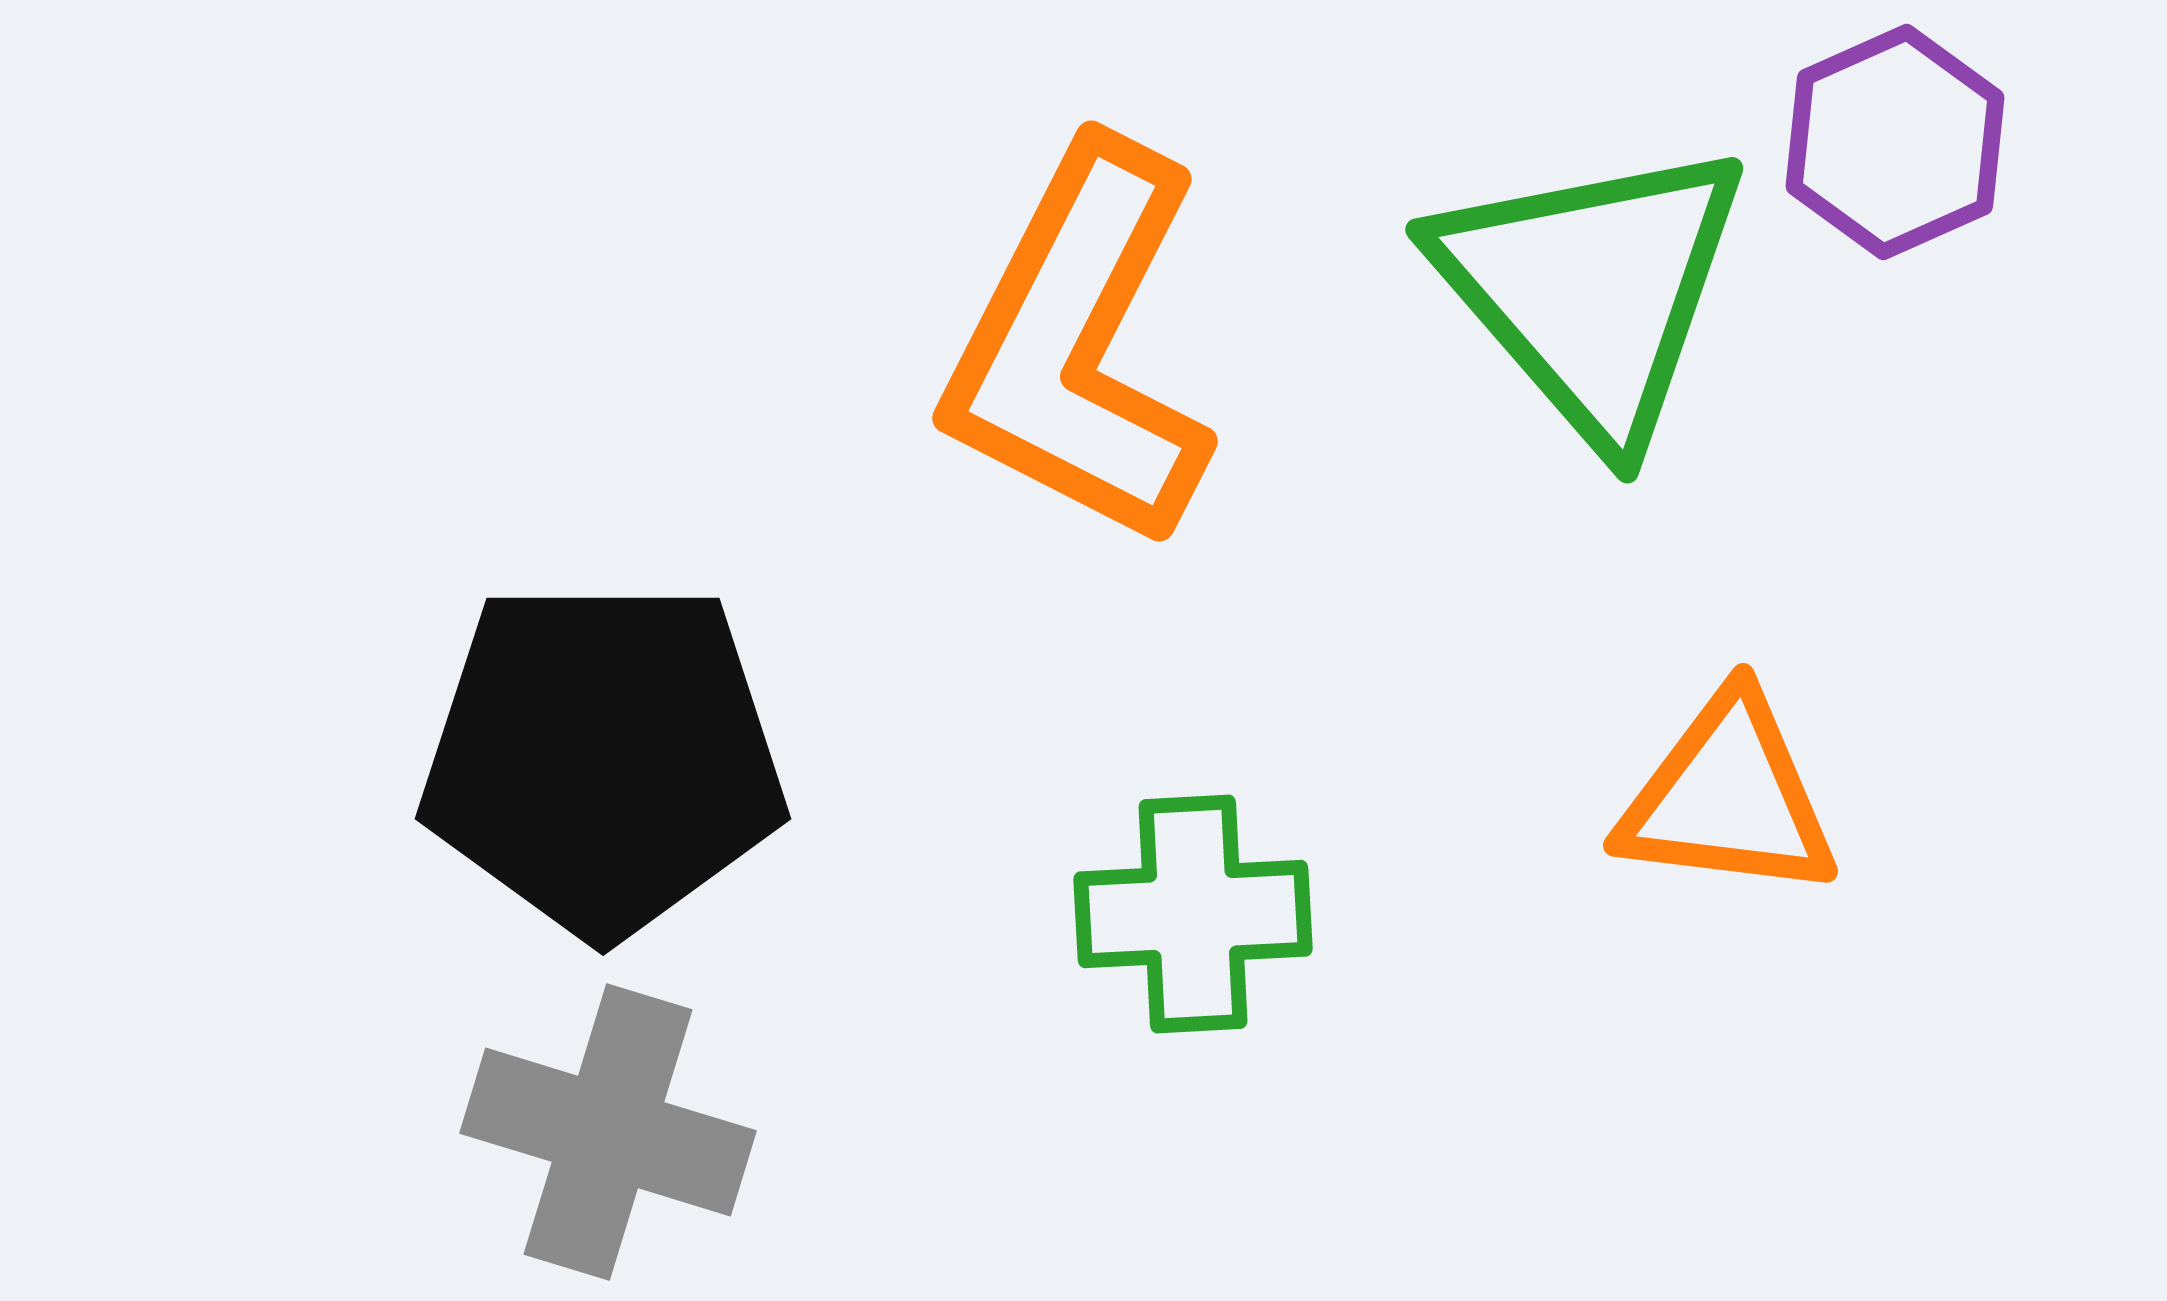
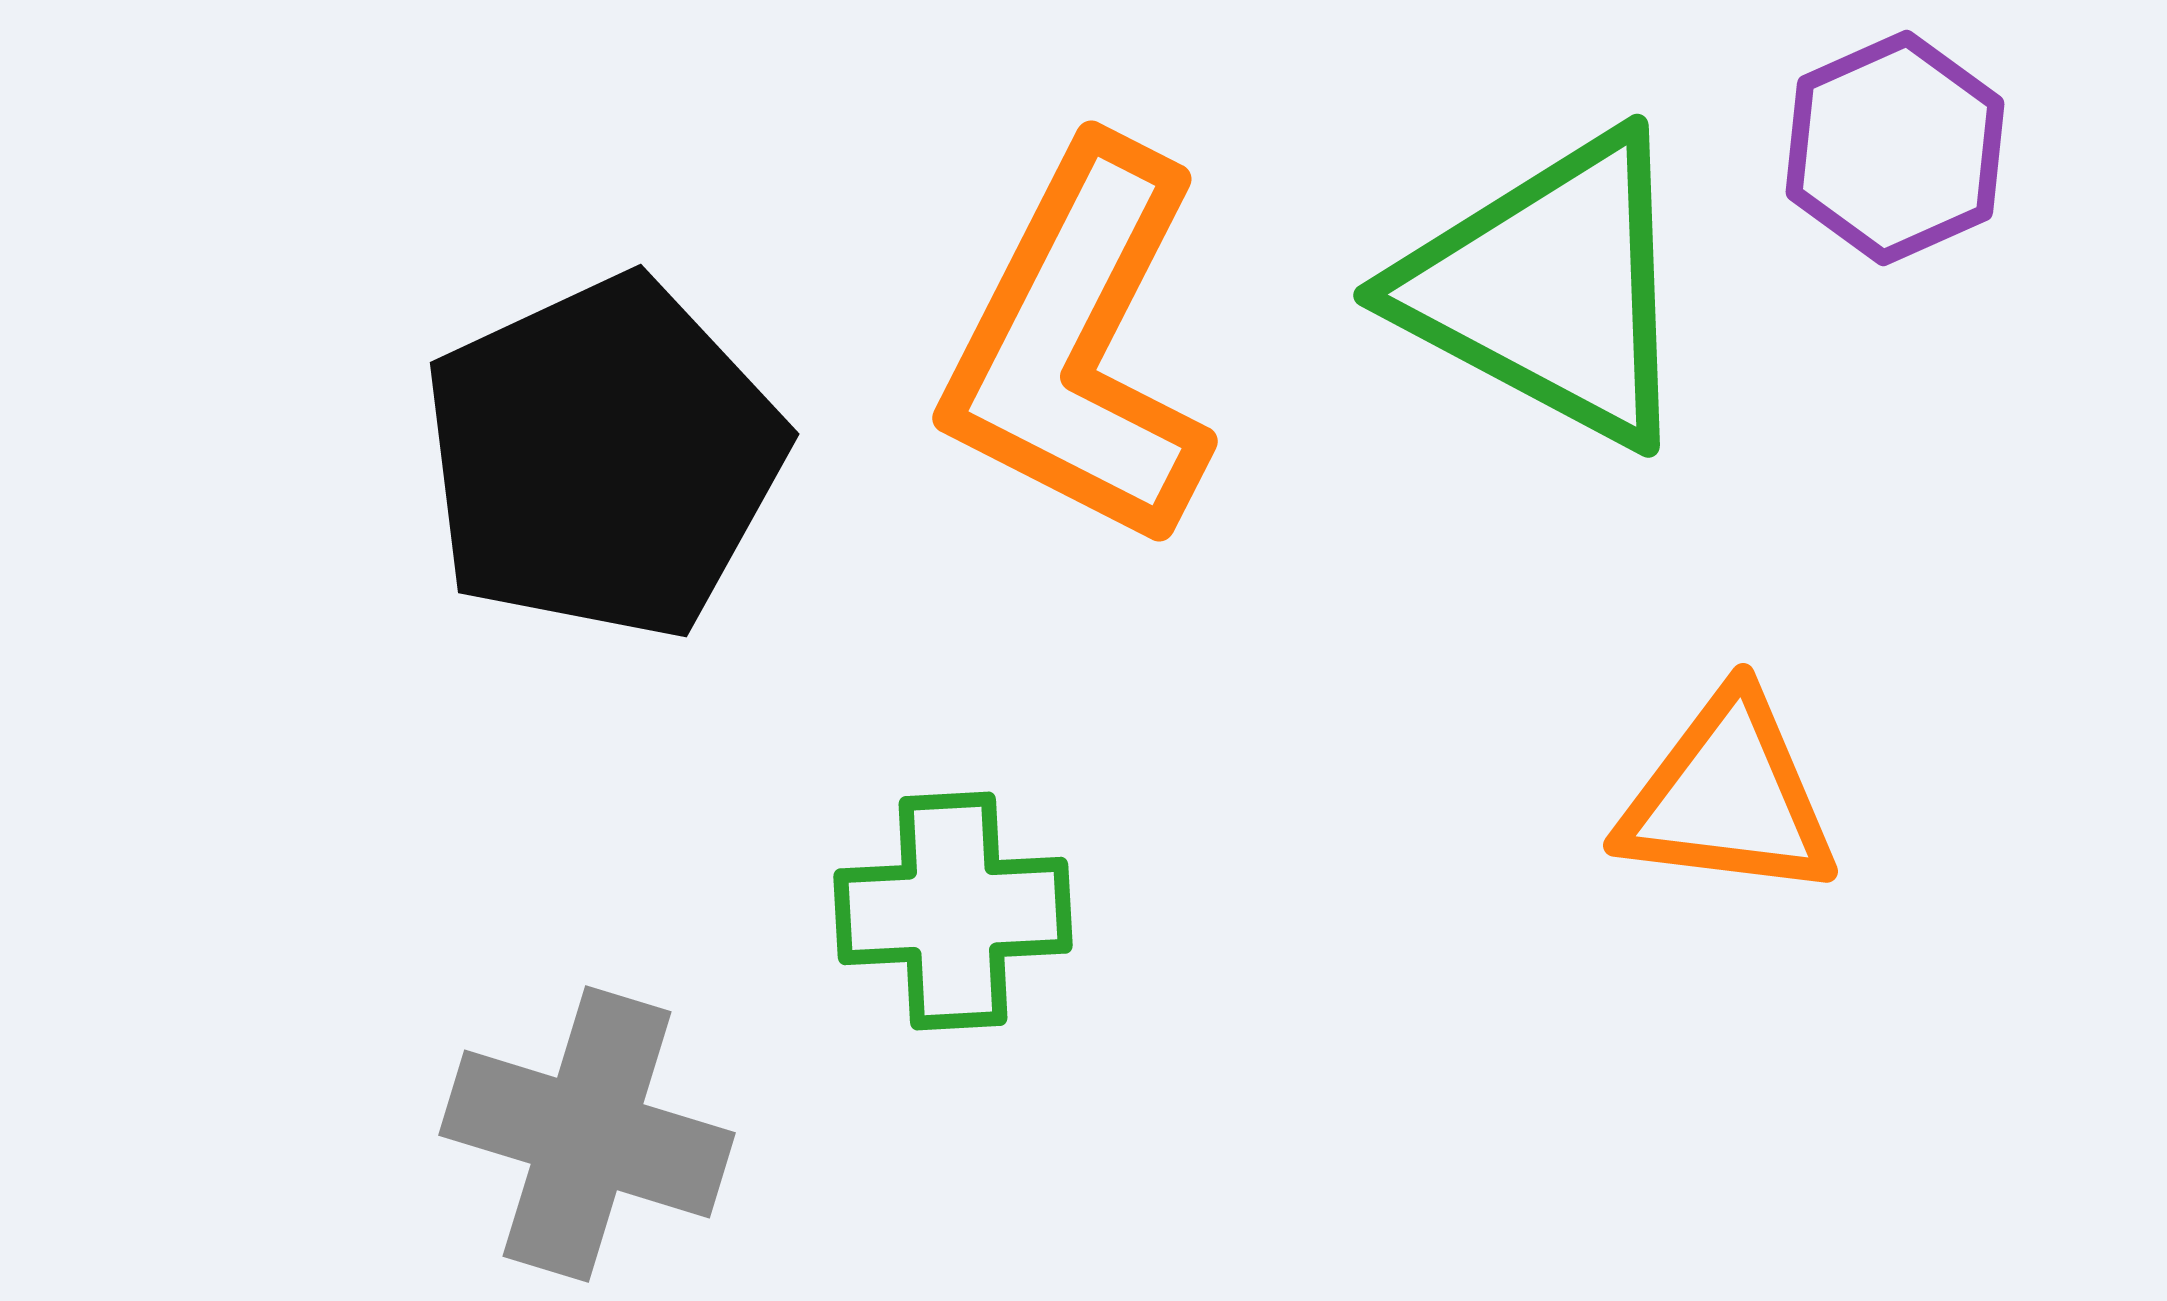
purple hexagon: moved 6 px down
green triangle: moved 42 px left, 1 px up; rotated 21 degrees counterclockwise
black pentagon: moved 300 px up; rotated 25 degrees counterclockwise
green cross: moved 240 px left, 3 px up
gray cross: moved 21 px left, 2 px down
